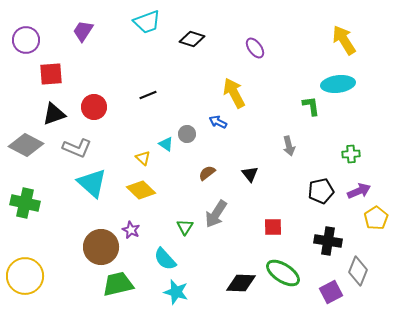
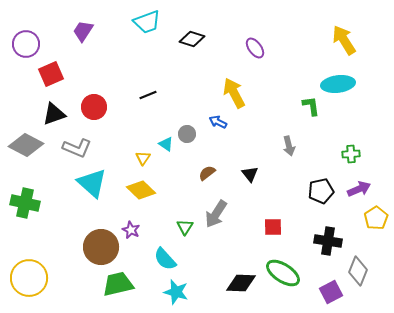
purple circle at (26, 40): moved 4 px down
red square at (51, 74): rotated 20 degrees counterclockwise
yellow triangle at (143, 158): rotated 21 degrees clockwise
purple arrow at (359, 191): moved 2 px up
yellow circle at (25, 276): moved 4 px right, 2 px down
